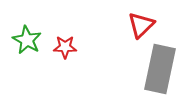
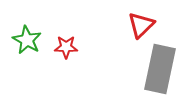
red star: moved 1 px right
